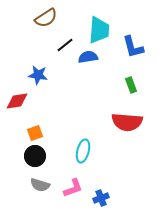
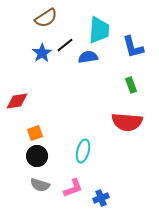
blue star: moved 4 px right, 22 px up; rotated 30 degrees clockwise
black circle: moved 2 px right
